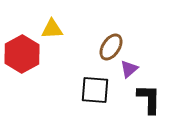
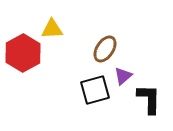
brown ellipse: moved 6 px left, 2 px down
red hexagon: moved 1 px right, 1 px up
purple triangle: moved 6 px left, 7 px down
black square: rotated 20 degrees counterclockwise
